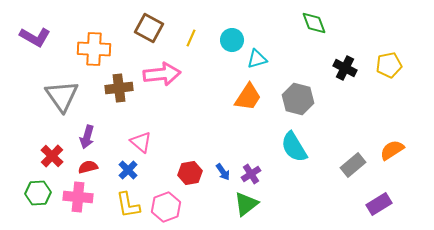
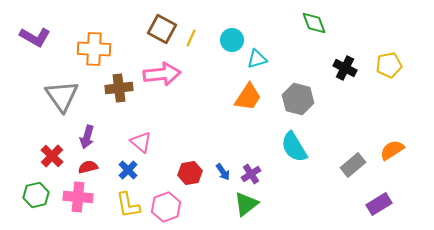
brown square: moved 13 px right, 1 px down
green hexagon: moved 2 px left, 2 px down; rotated 10 degrees counterclockwise
